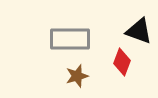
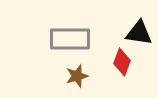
black triangle: moved 2 px down; rotated 12 degrees counterclockwise
